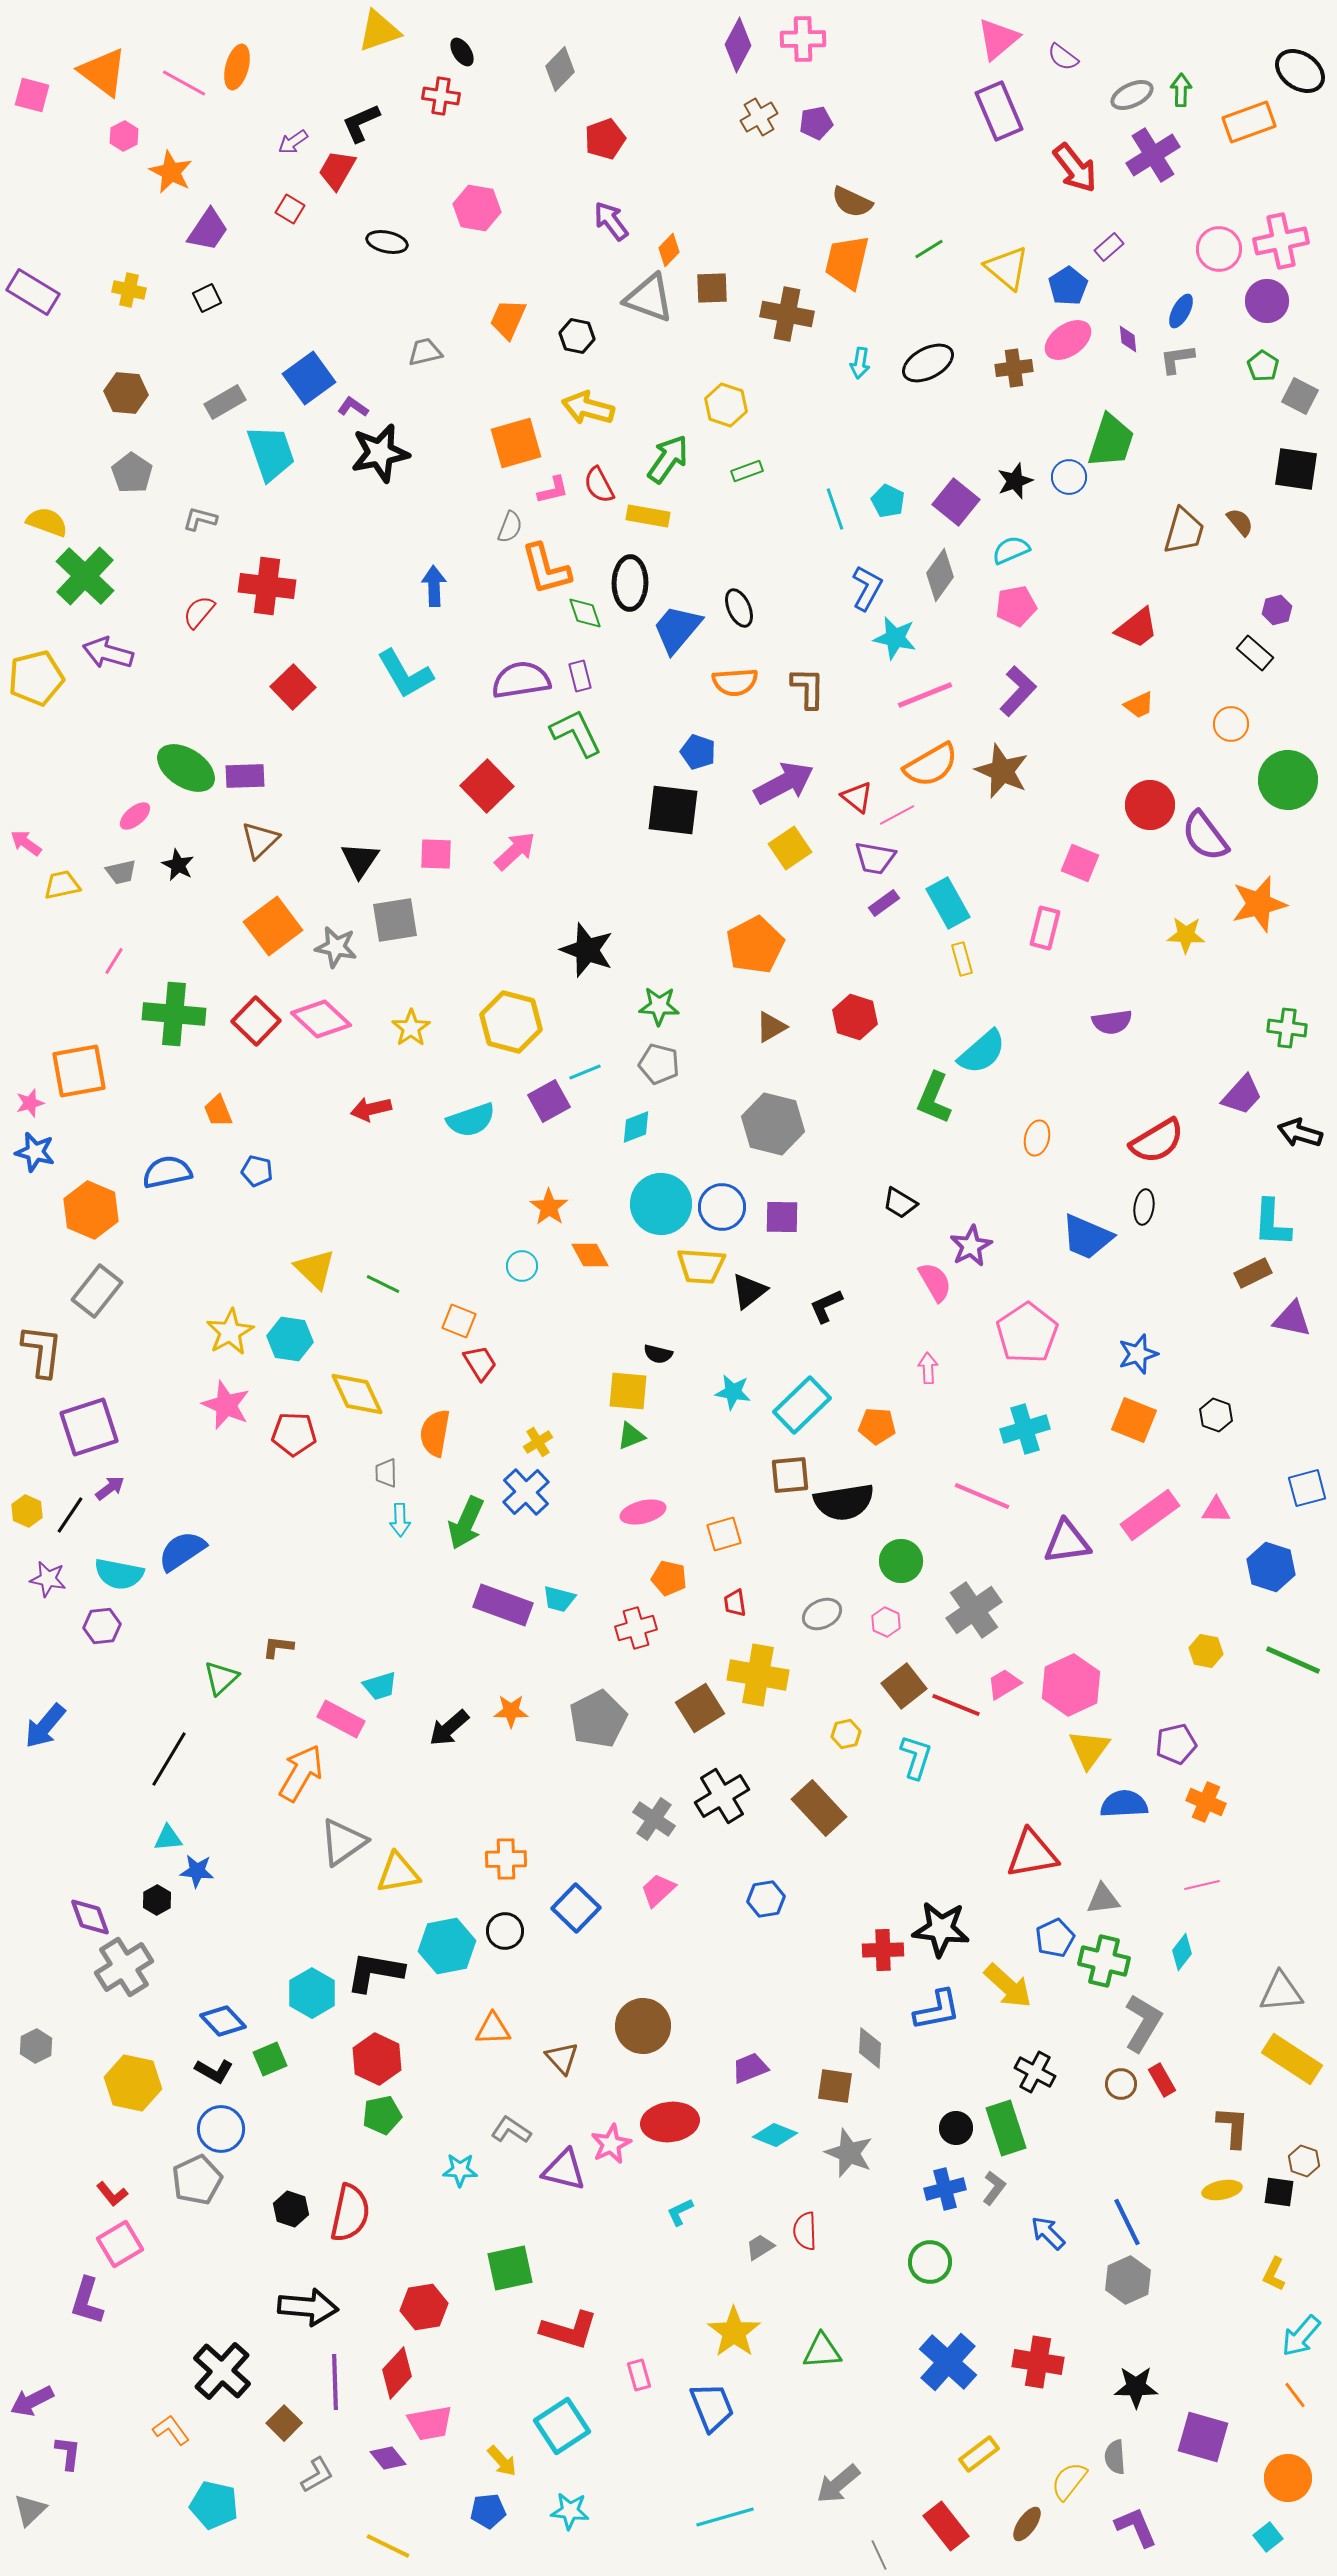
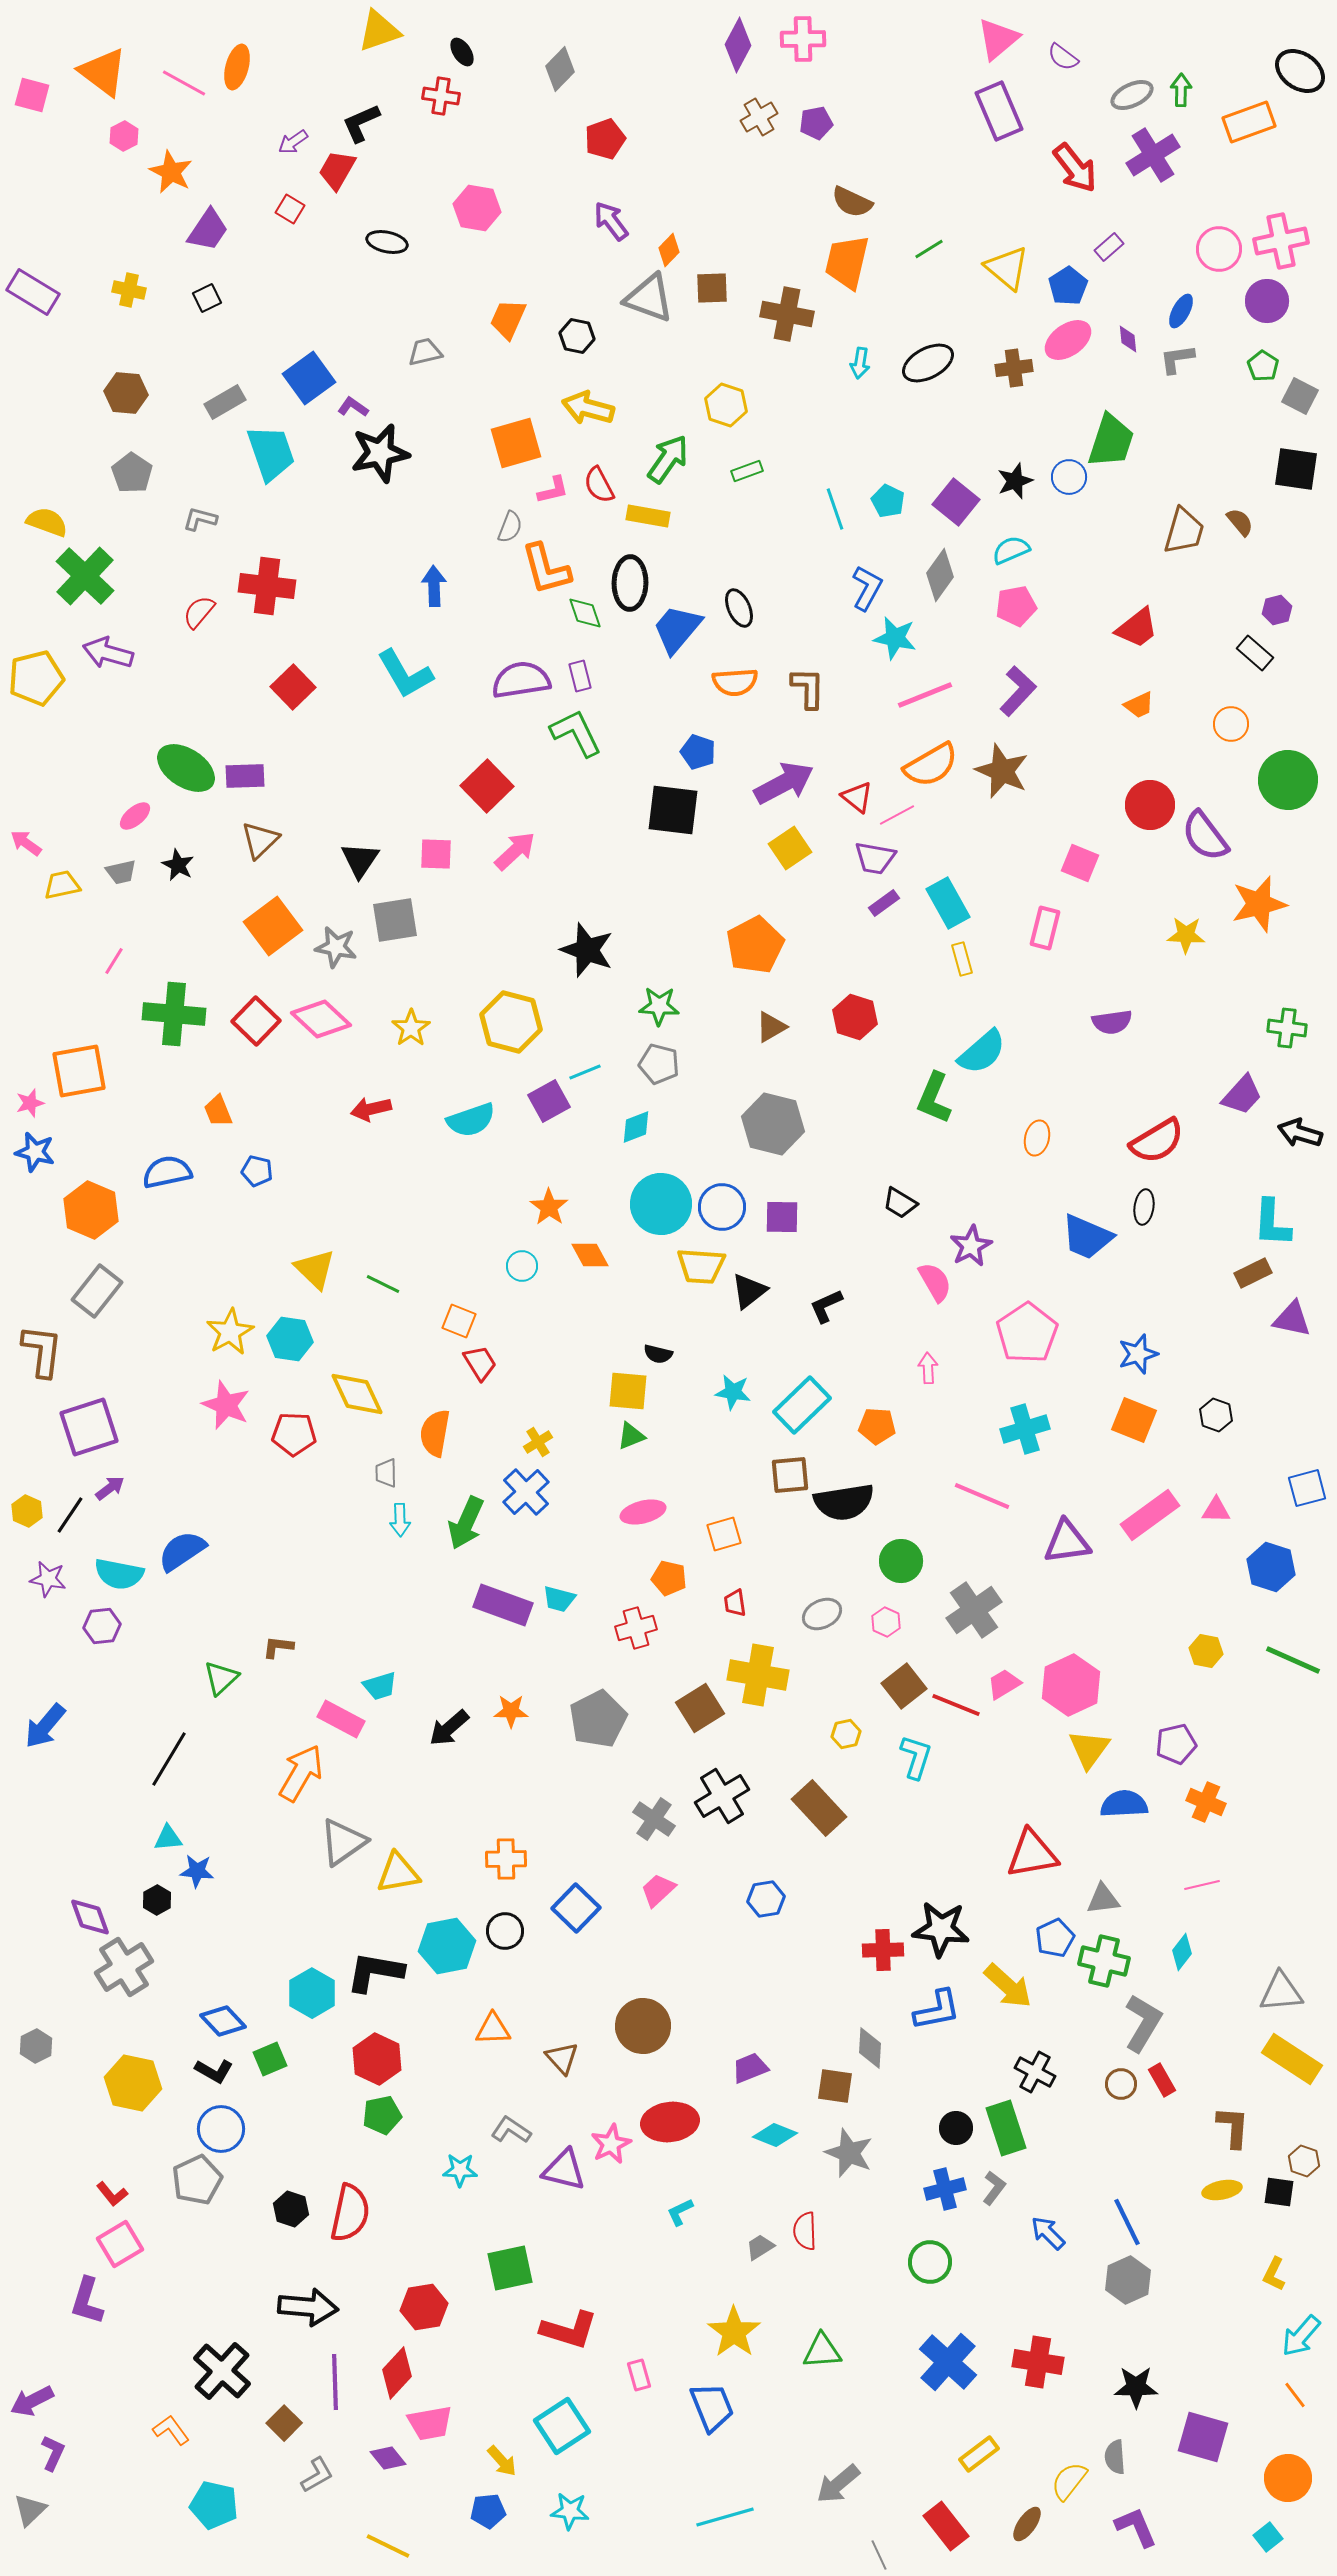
purple L-shape at (68, 2453): moved 15 px left; rotated 18 degrees clockwise
